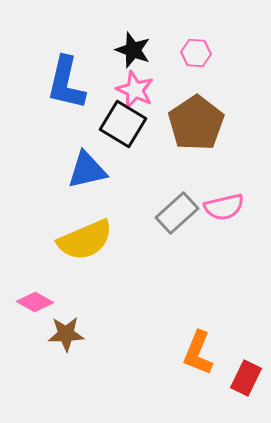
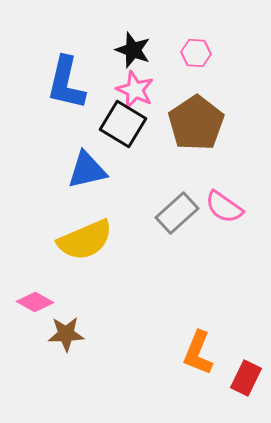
pink semicircle: rotated 48 degrees clockwise
